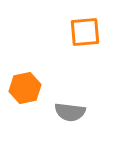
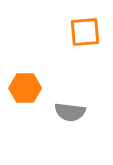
orange hexagon: rotated 12 degrees clockwise
